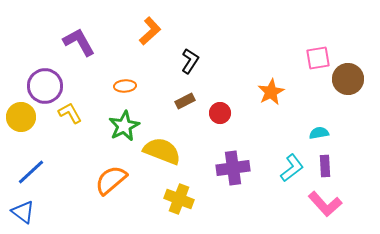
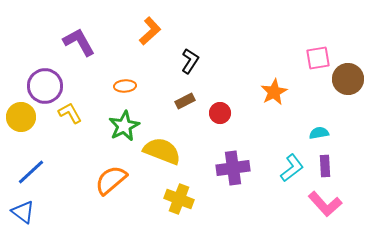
orange star: moved 3 px right
